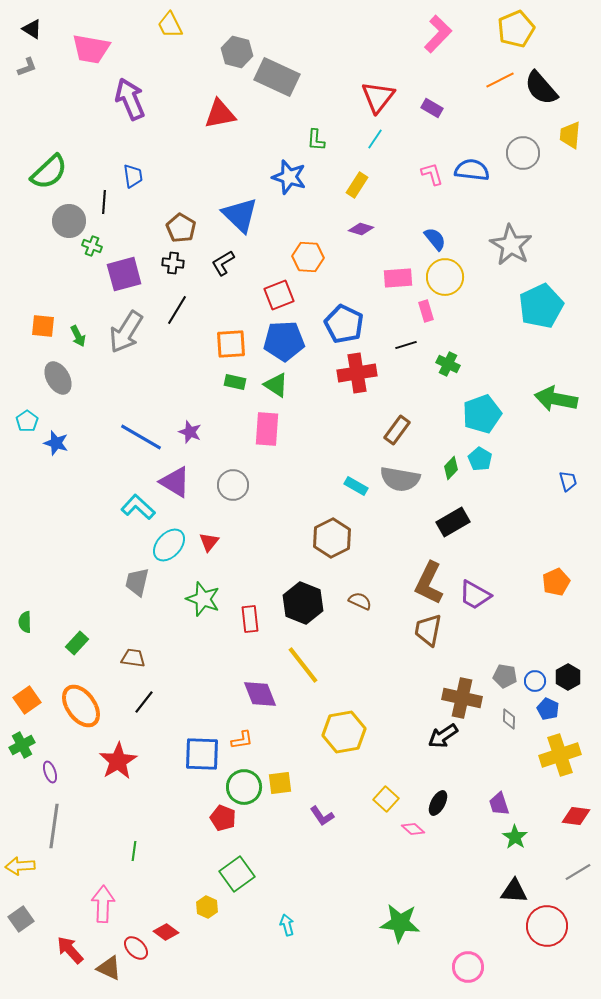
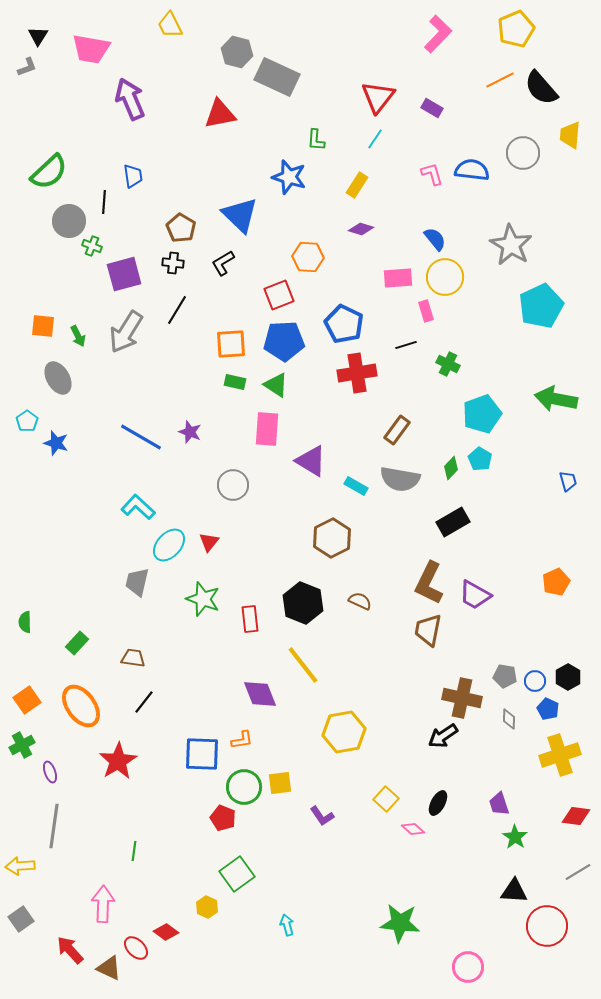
black triangle at (32, 29): moved 6 px right, 7 px down; rotated 30 degrees clockwise
purple triangle at (175, 482): moved 136 px right, 21 px up
